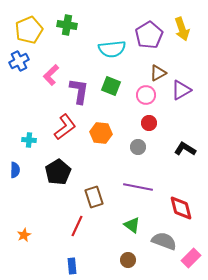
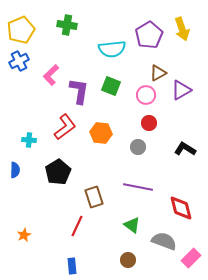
yellow pentagon: moved 8 px left
